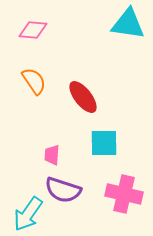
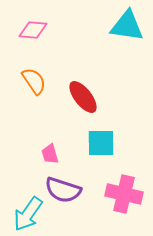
cyan triangle: moved 1 px left, 2 px down
cyan square: moved 3 px left
pink trapezoid: moved 2 px left, 1 px up; rotated 20 degrees counterclockwise
